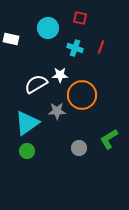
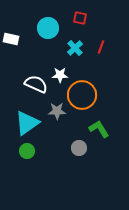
cyan cross: rotated 28 degrees clockwise
white semicircle: rotated 55 degrees clockwise
green L-shape: moved 10 px left, 10 px up; rotated 90 degrees clockwise
